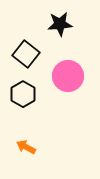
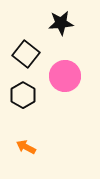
black star: moved 1 px right, 1 px up
pink circle: moved 3 px left
black hexagon: moved 1 px down
